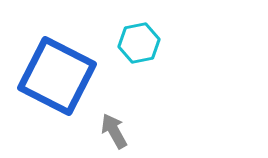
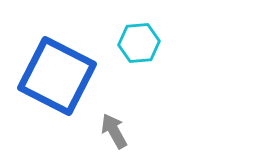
cyan hexagon: rotated 6 degrees clockwise
